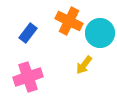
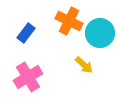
blue rectangle: moved 2 px left
yellow arrow: rotated 84 degrees counterclockwise
pink cross: rotated 12 degrees counterclockwise
